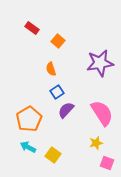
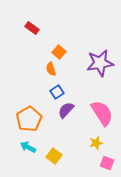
orange square: moved 1 px right, 11 px down
yellow square: moved 1 px right, 1 px down
